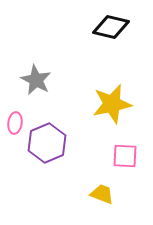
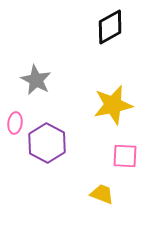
black diamond: moved 1 px left; rotated 42 degrees counterclockwise
yellow star: moved 1 px right, 1 px down
purple hexagon: rotated 9 degrees counterclockwise
